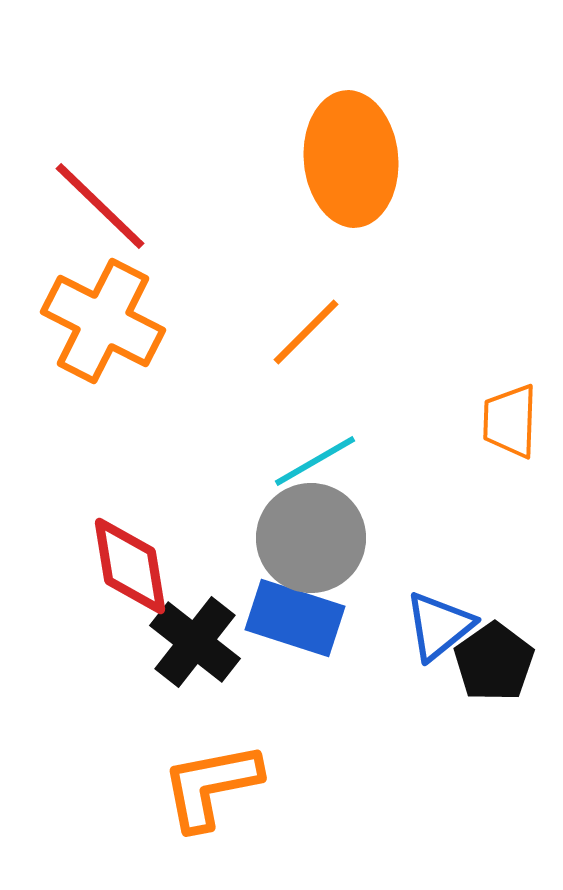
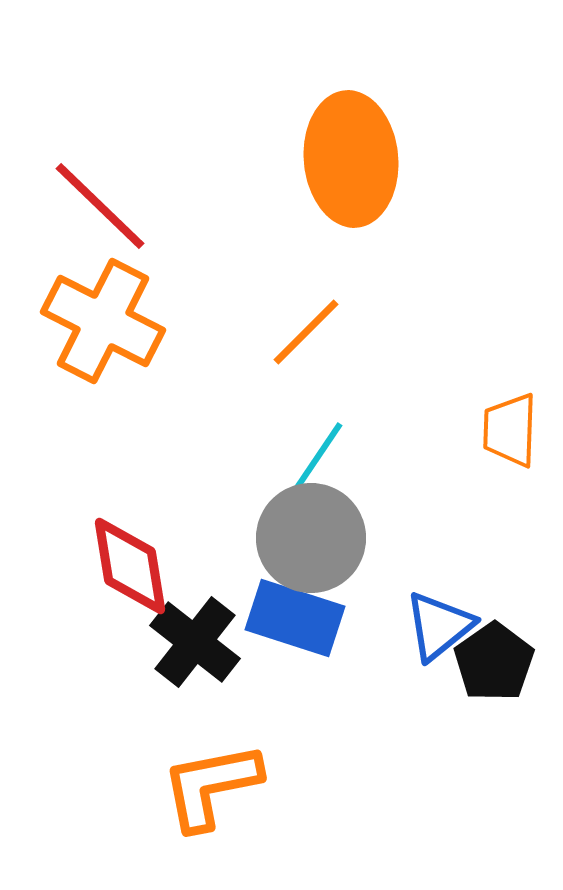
orange trapezoid: moved 9 px down
cyan line: rotated 26 degrees counterclockwise
